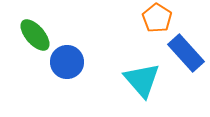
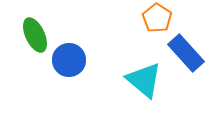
green ellipse: rotated 16 degrees clockwise
blue circle: moved 2 px right, 2 px up
cyan triangle: moved 2 px right; rotated 9 degrees counterclockwise
